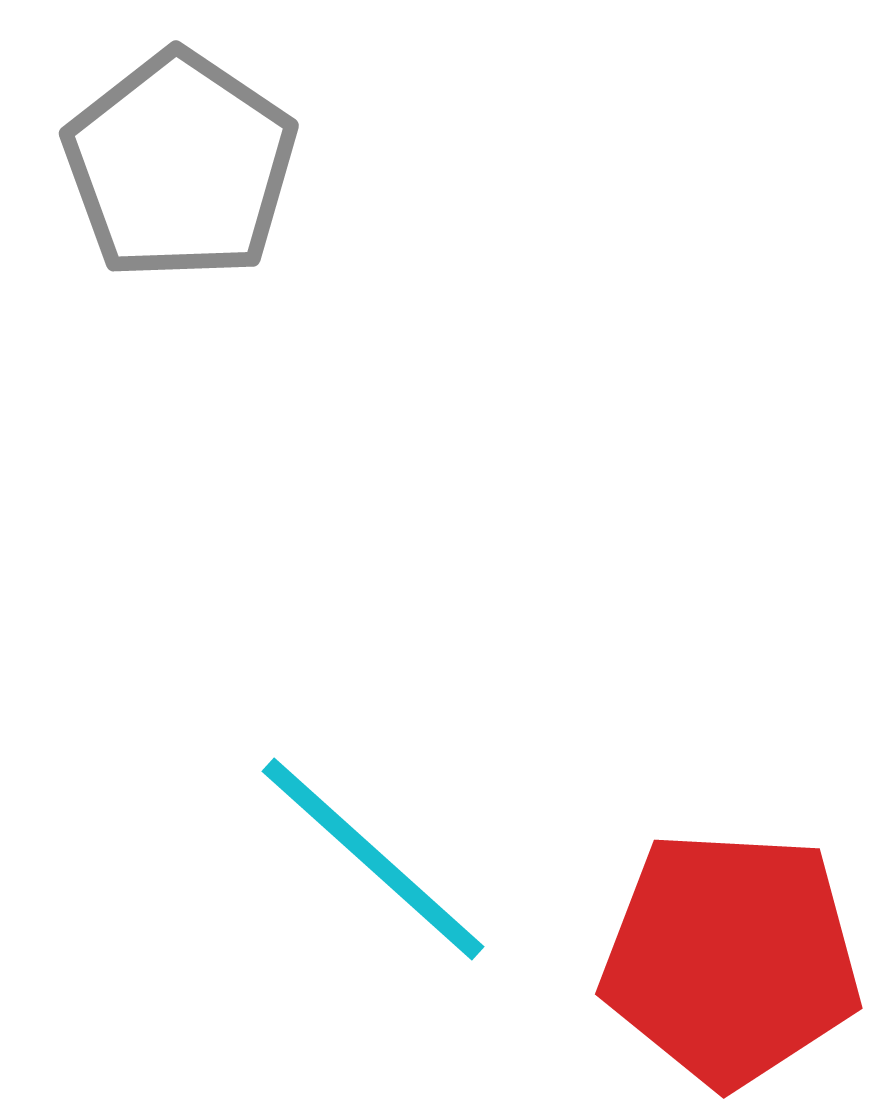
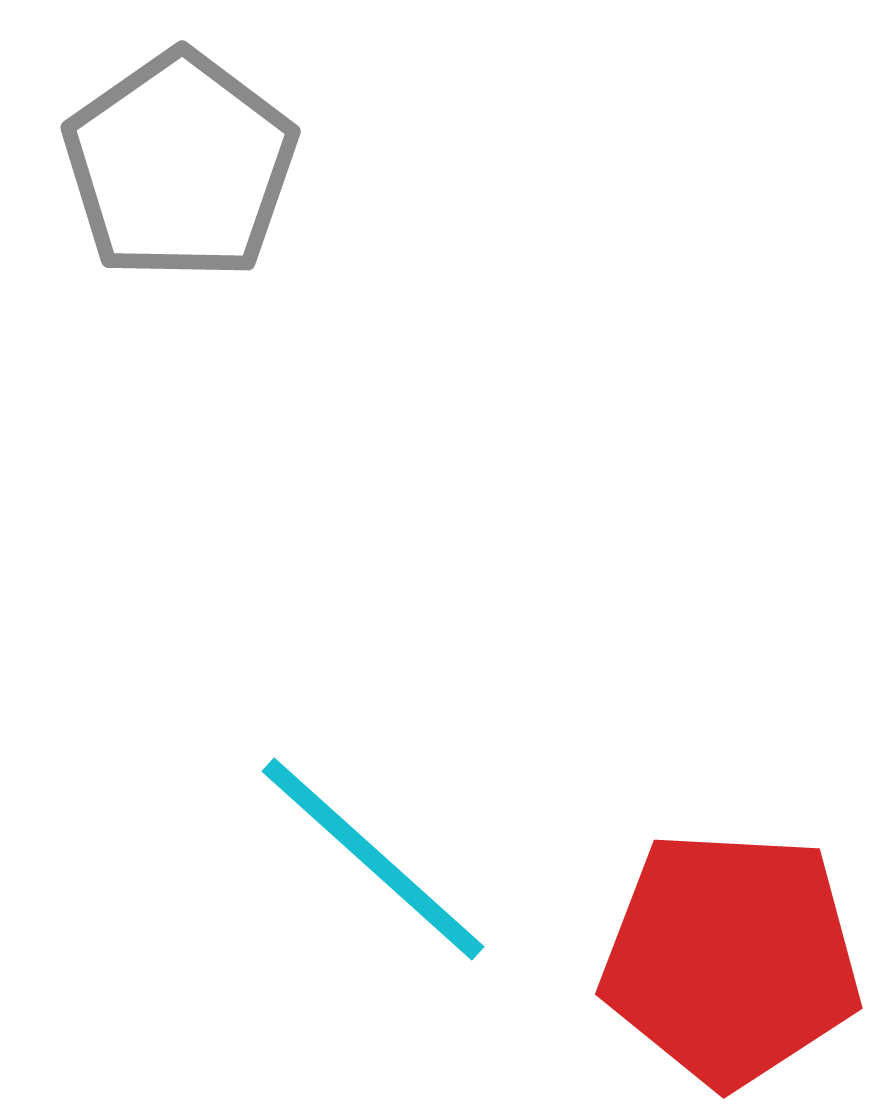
gray pentagon: rotated 3 degrees clockwise
